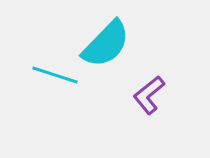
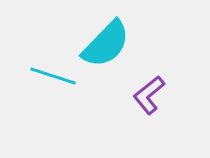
cyan line: moved 2 px left, 1 px down
